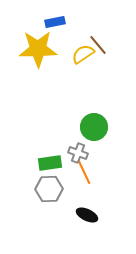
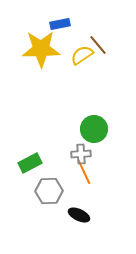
blue rectangle: moved 5 px right, 2 px down
yellow star: moved 3 px right
yellow semicircle: moved 1 px left, 1 px down
green circle: moved 2 px down
gray cross: moved 3 px right, 1 px down; rotated 24 degrees counterclockwise
green rectangle: moved 20 px left; rotated 20 degrees counterclockwise
gray hexagon: moved 2 px down
black ellipse: moved 8 px left
